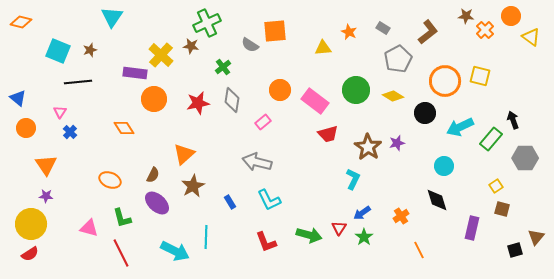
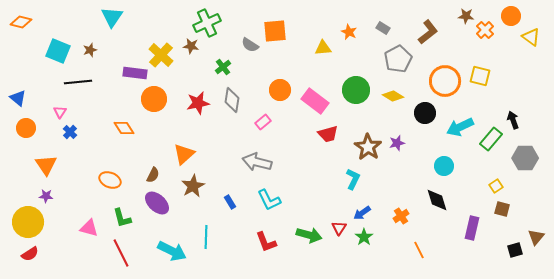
yellow circle at (31, 224): moved 3 px left, 2 px up
cyan arrow at (175, 251): moved 3 px left
